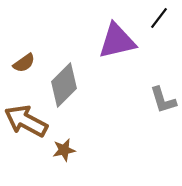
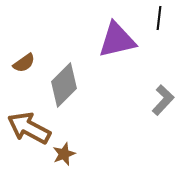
black line: rotated 30 degrees counterclockwise
purple triangle: moved 1 px up
gray L-shape: rotated 120 degrees counterclockwise
brown arrow: moved 3 px right, 7 px down
brown star: moved 4 px down; rotated 10 degrees counterclockwise
